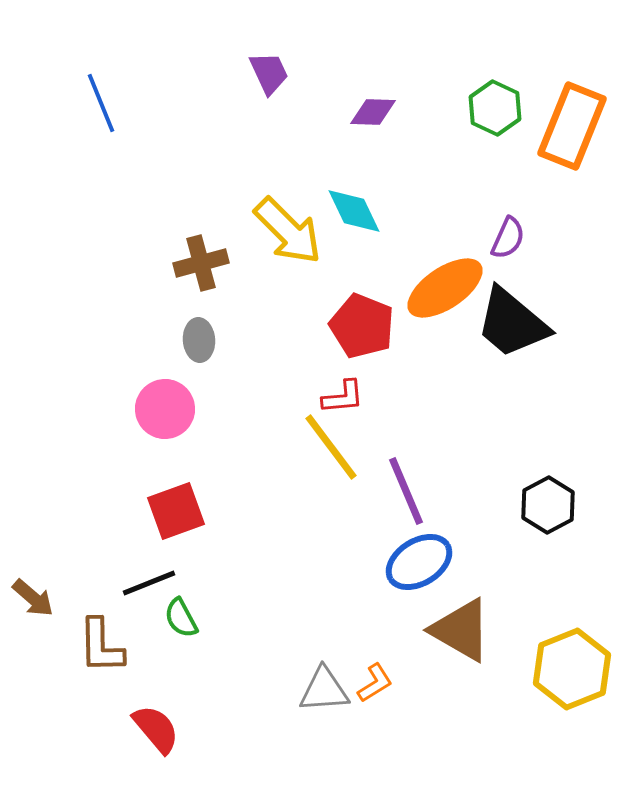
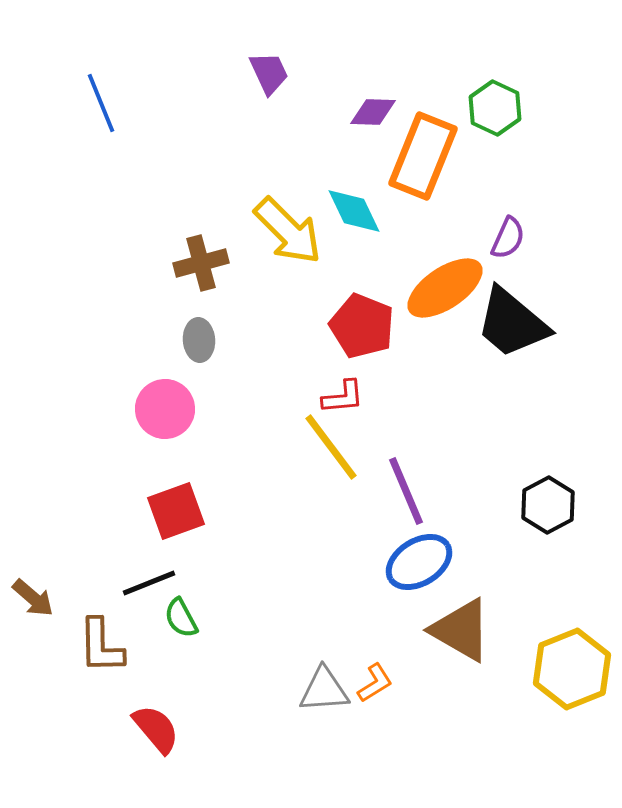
orange rectangle: moved 149 px left, 30 px down
